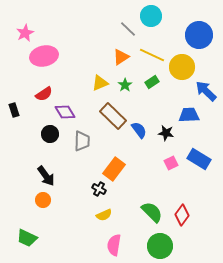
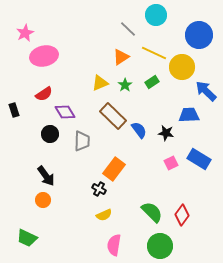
cyan circle: moved 5 px right, 1 px up
yellow line: moved 2 px right, 2 px up
